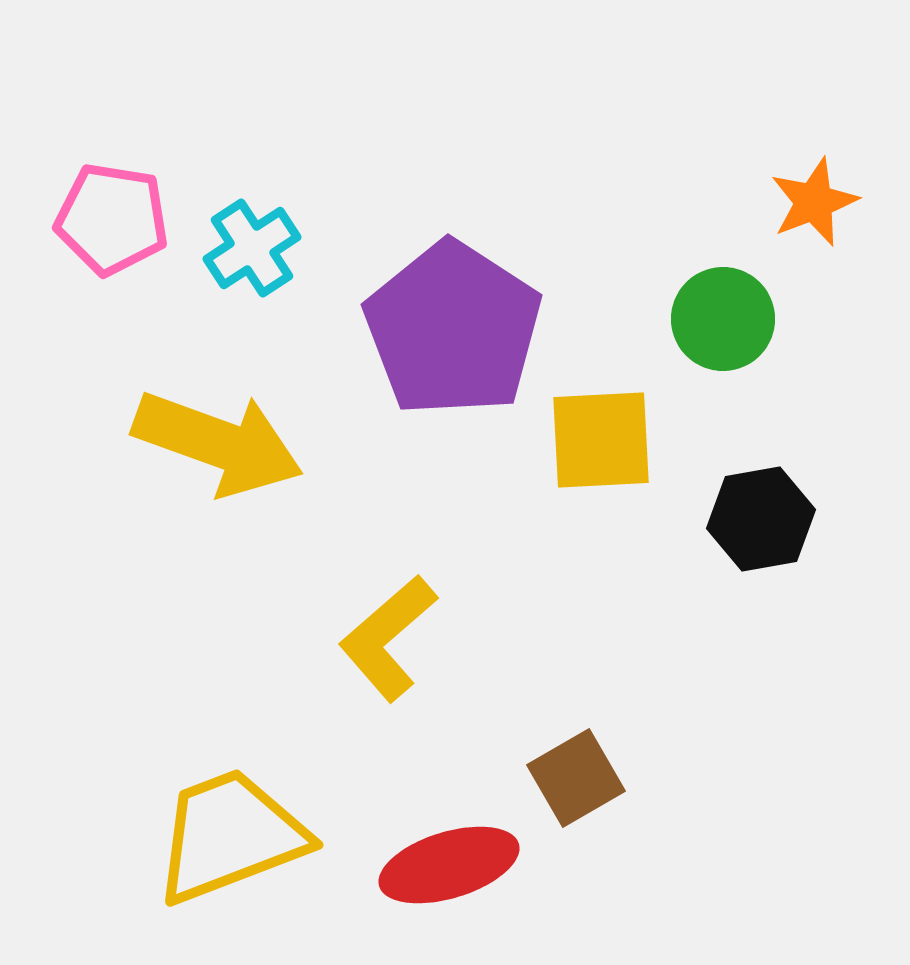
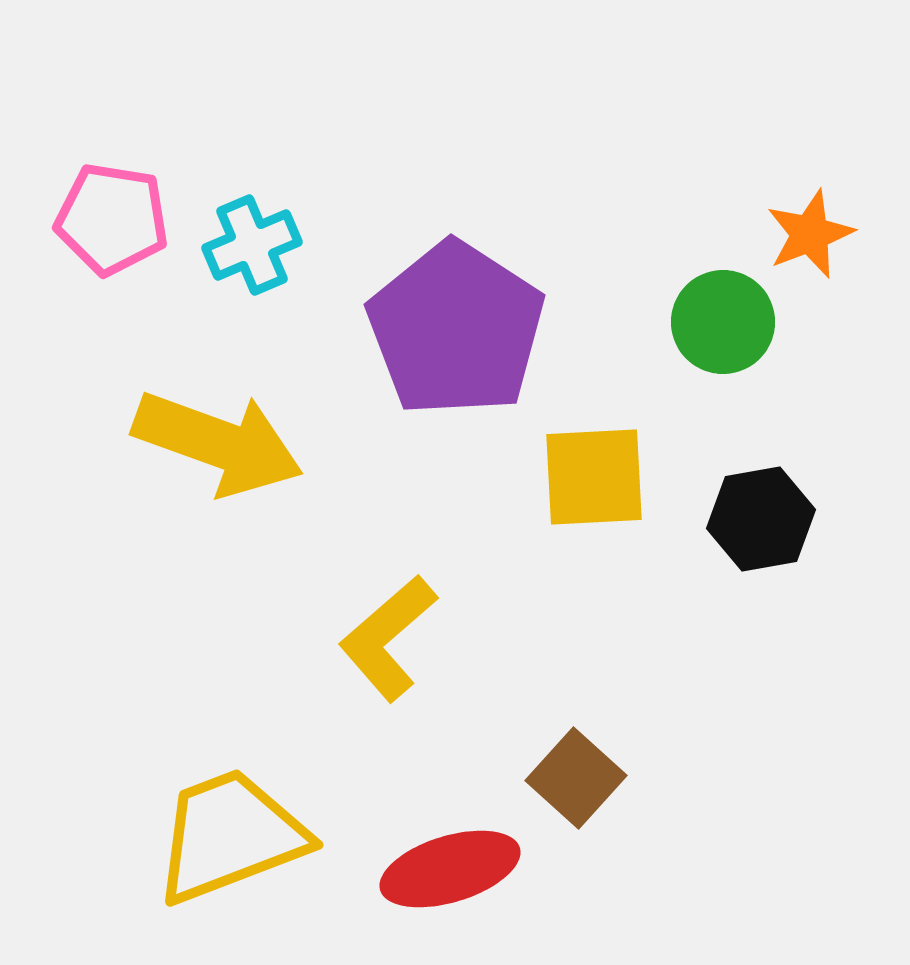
orange star: moved 4 px left, 32 px down
cyan cross: moved 3 px up; rotated 10 degrees clockwise
green circle: moved 3 px down
purple pentagon: moved 3 px right
yellow square: moved 7 px left, 37 px down
brown square: rotated 18 degrees counterclockwise
red ellipse: moved 1 px right, 4 px down
